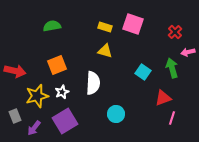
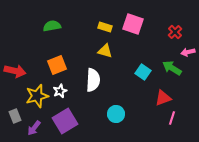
green arrow: rotated 42 degrees counterclockwise
white semicircle: moved 3 px up
white star: moved 2 px left, 1 px up
